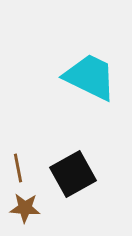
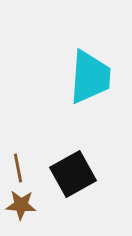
cyan trapezoid: rotated 68 degrees clockwise
brown star: moved 4 px left, 3 px up
